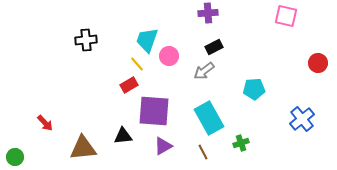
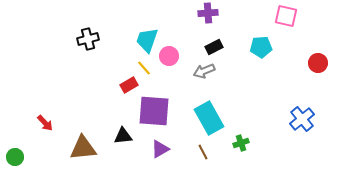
black cross: moved 2 px right, 1 px up; rotated 10 degrees counterclockwise
yellow line: moved 7 px right, 4 px down
gray arrow: rotated 15 degrees clockwise
cyan pentagon: moved 7 px right, 42 px up
purple triangle: moved 3 px left, 3 px down
